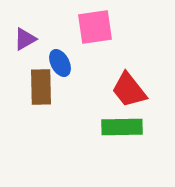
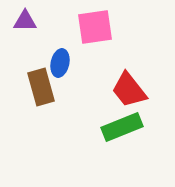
purple triangle: moved 18 px up; rotated 30 degrees clockwise
blue ellipse: rotated 40 degrees clockwise
brown rectangle: rotated 15 degrees counterclockwise
green rectangle: rotated 21 degrees counterclockwise
